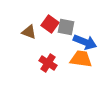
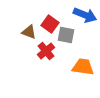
gray square: moved 8 px down
blue arrow: moved 27 px up
orange trapezoid: moved 2 px right, 8 px down
red cross: moved 2 px left, 12 px up; rotated 18 degrees clockwise
